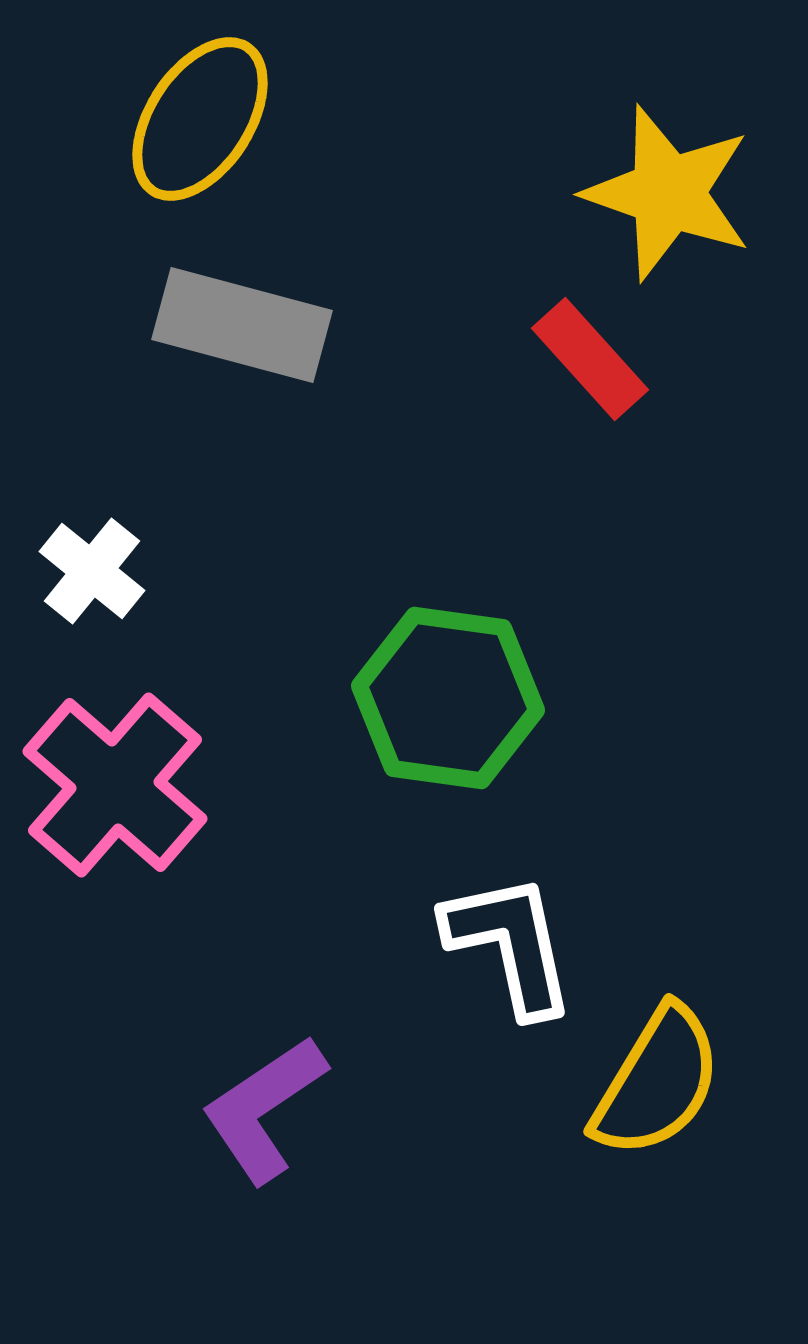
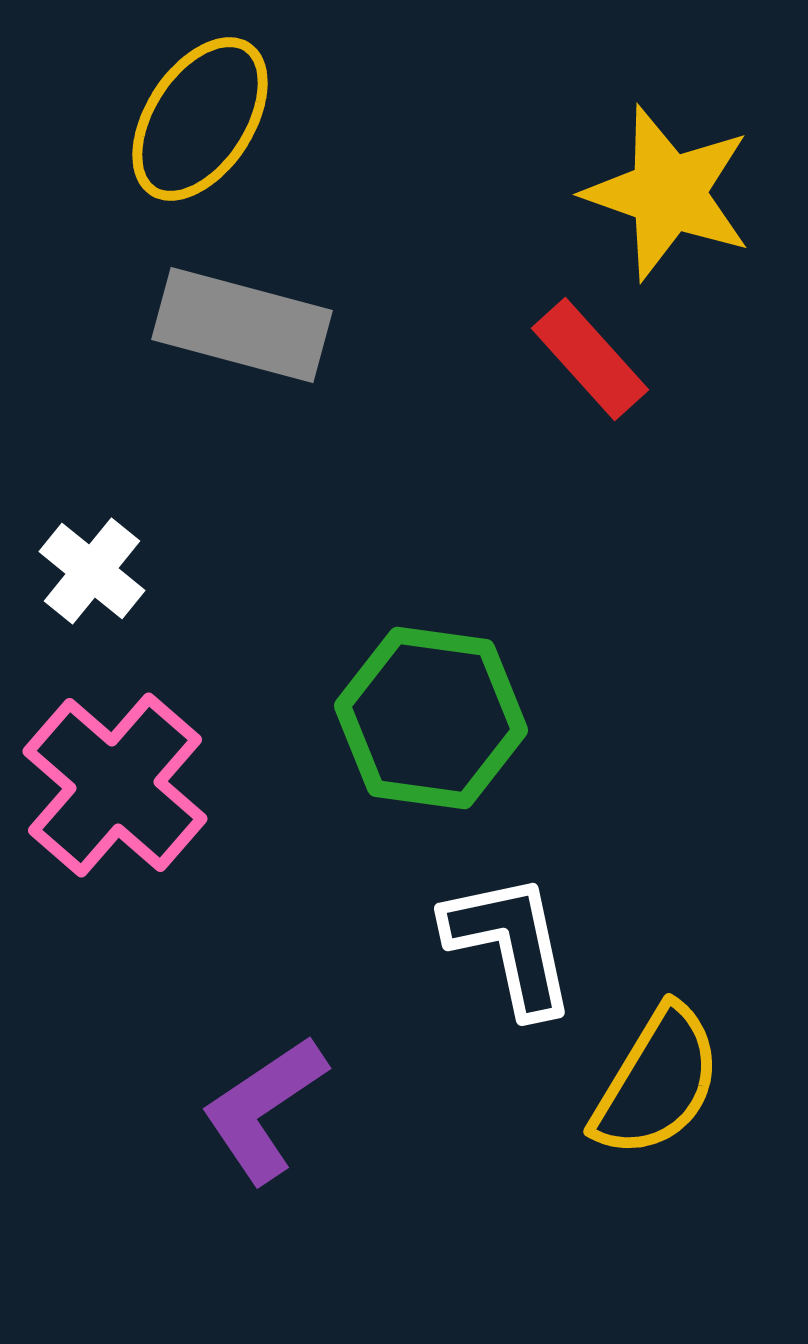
green hexagon: moved 17 px left, 20 px down
